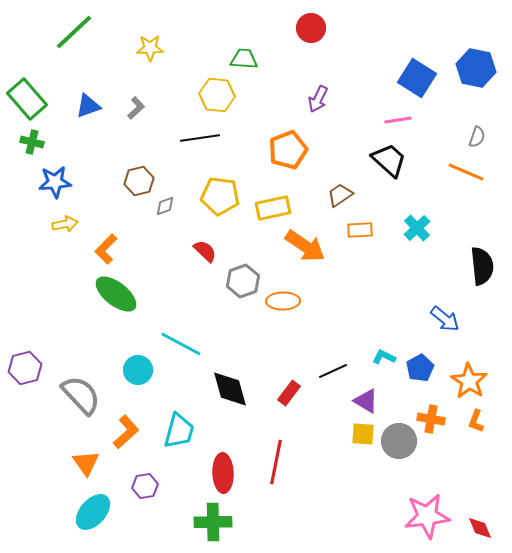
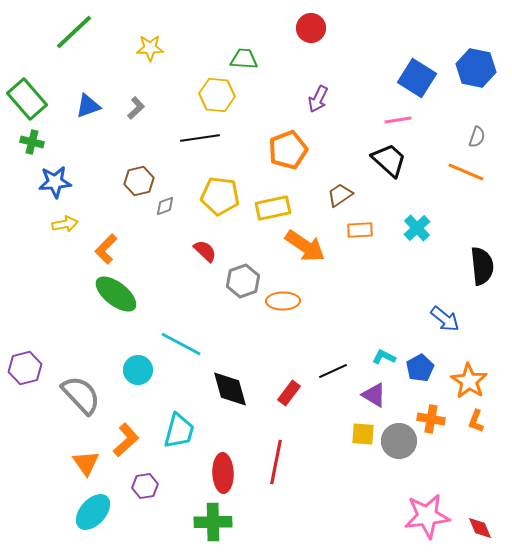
purple triangle at (366, 401): moved 8 px right, 6 px up
orange L-shape at (126, 432): moved 8 px down
